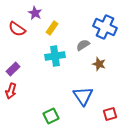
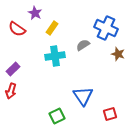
blue cross: moved 1 px right, 1 px down
brown star: moved 19 px right, 10 px up
green square: moved 6 px right
